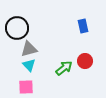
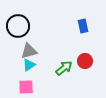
black circle: moved 1 px right, 2 px up
gray triangle: moved 2 px down
cyan triangle: rotated 40 degrees clockwise
